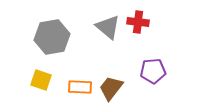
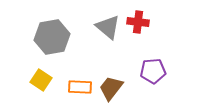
yellow square: rotated 15 degrees clockwise
